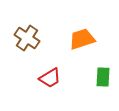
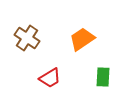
orange trapezoid: rotated 16 degrees counterclockwise
